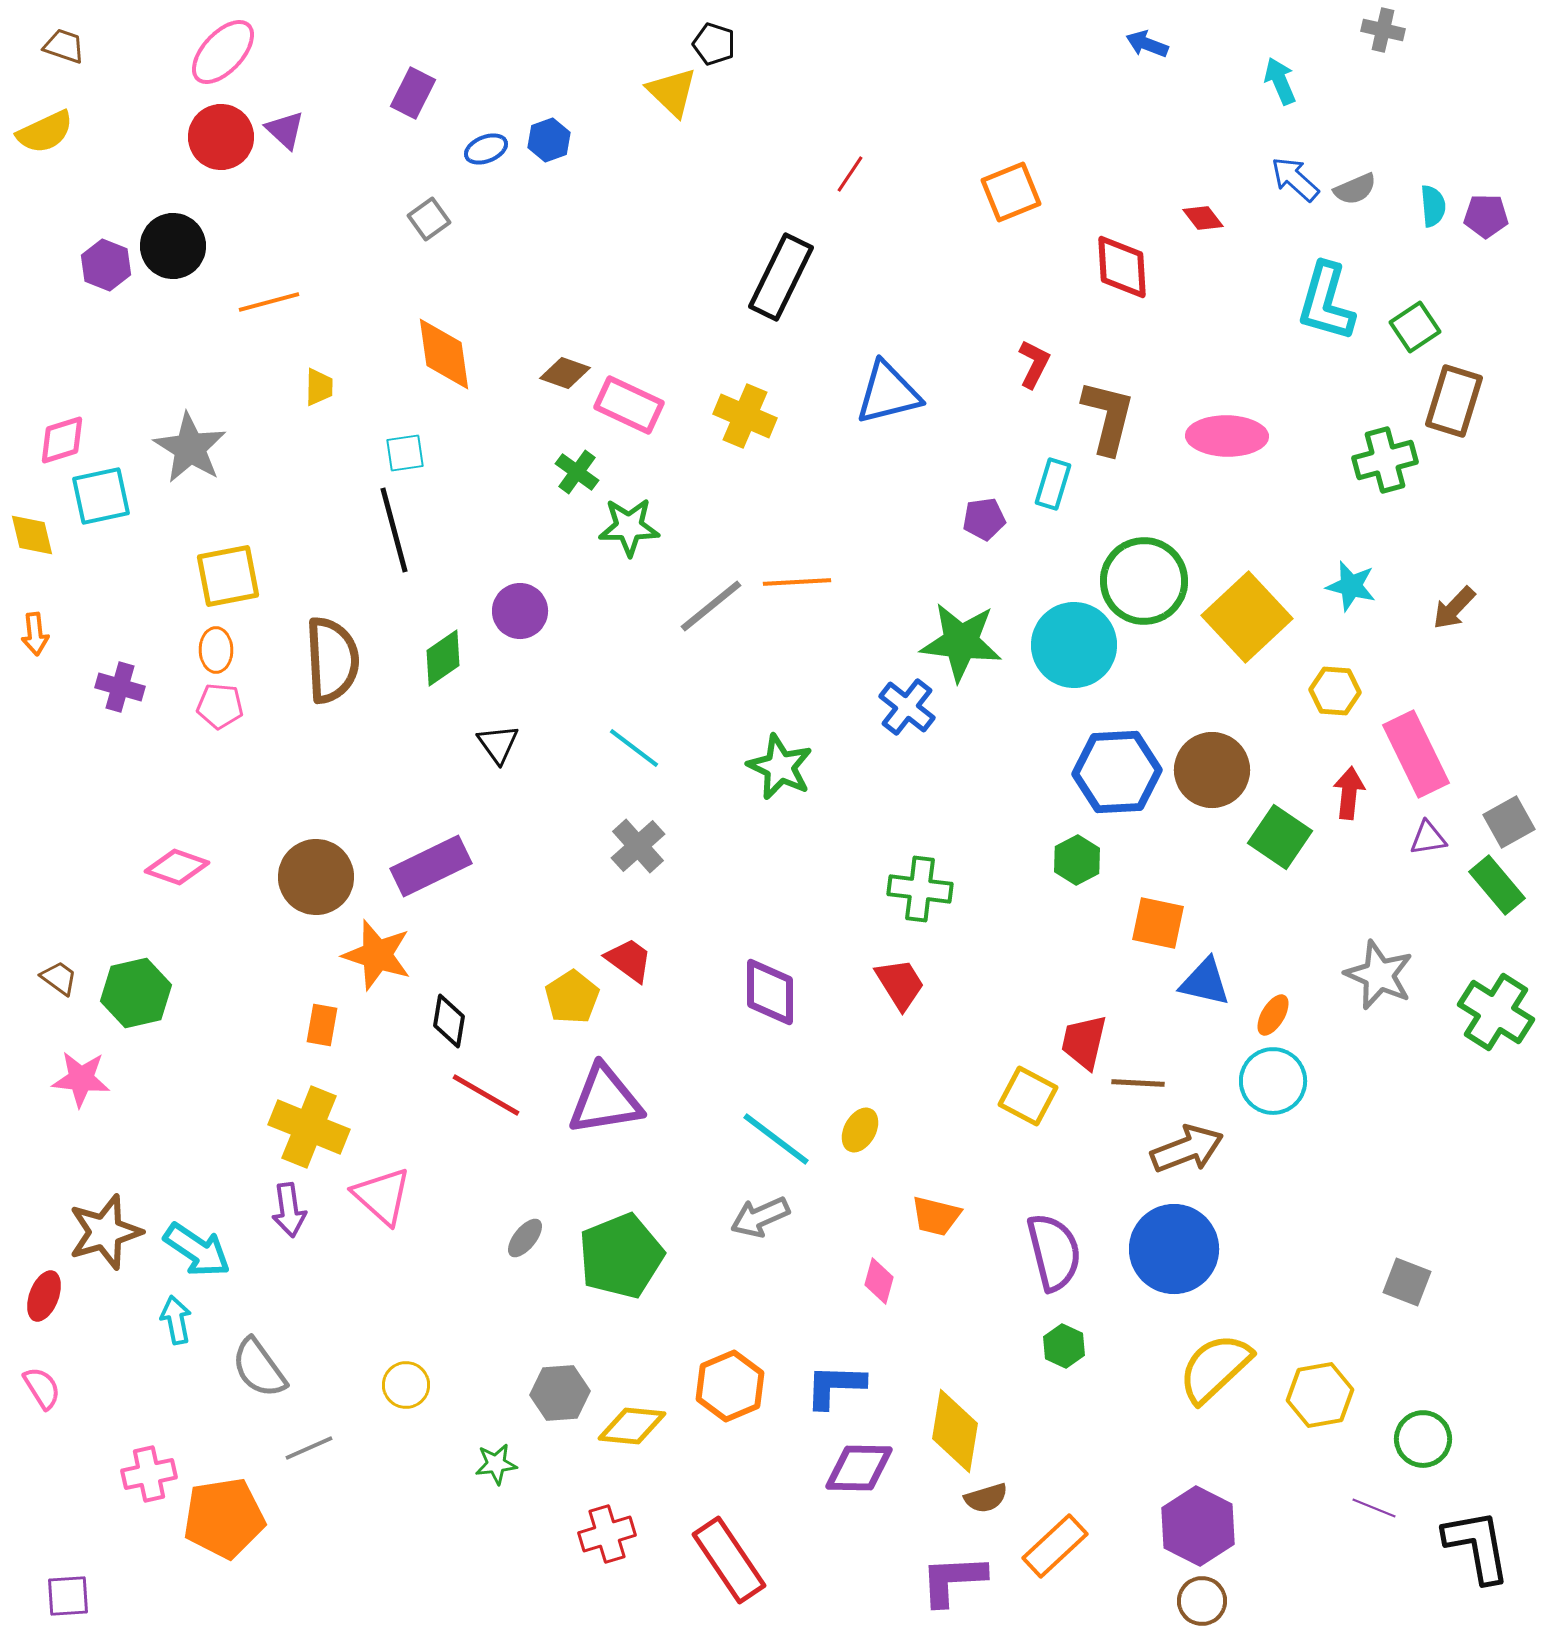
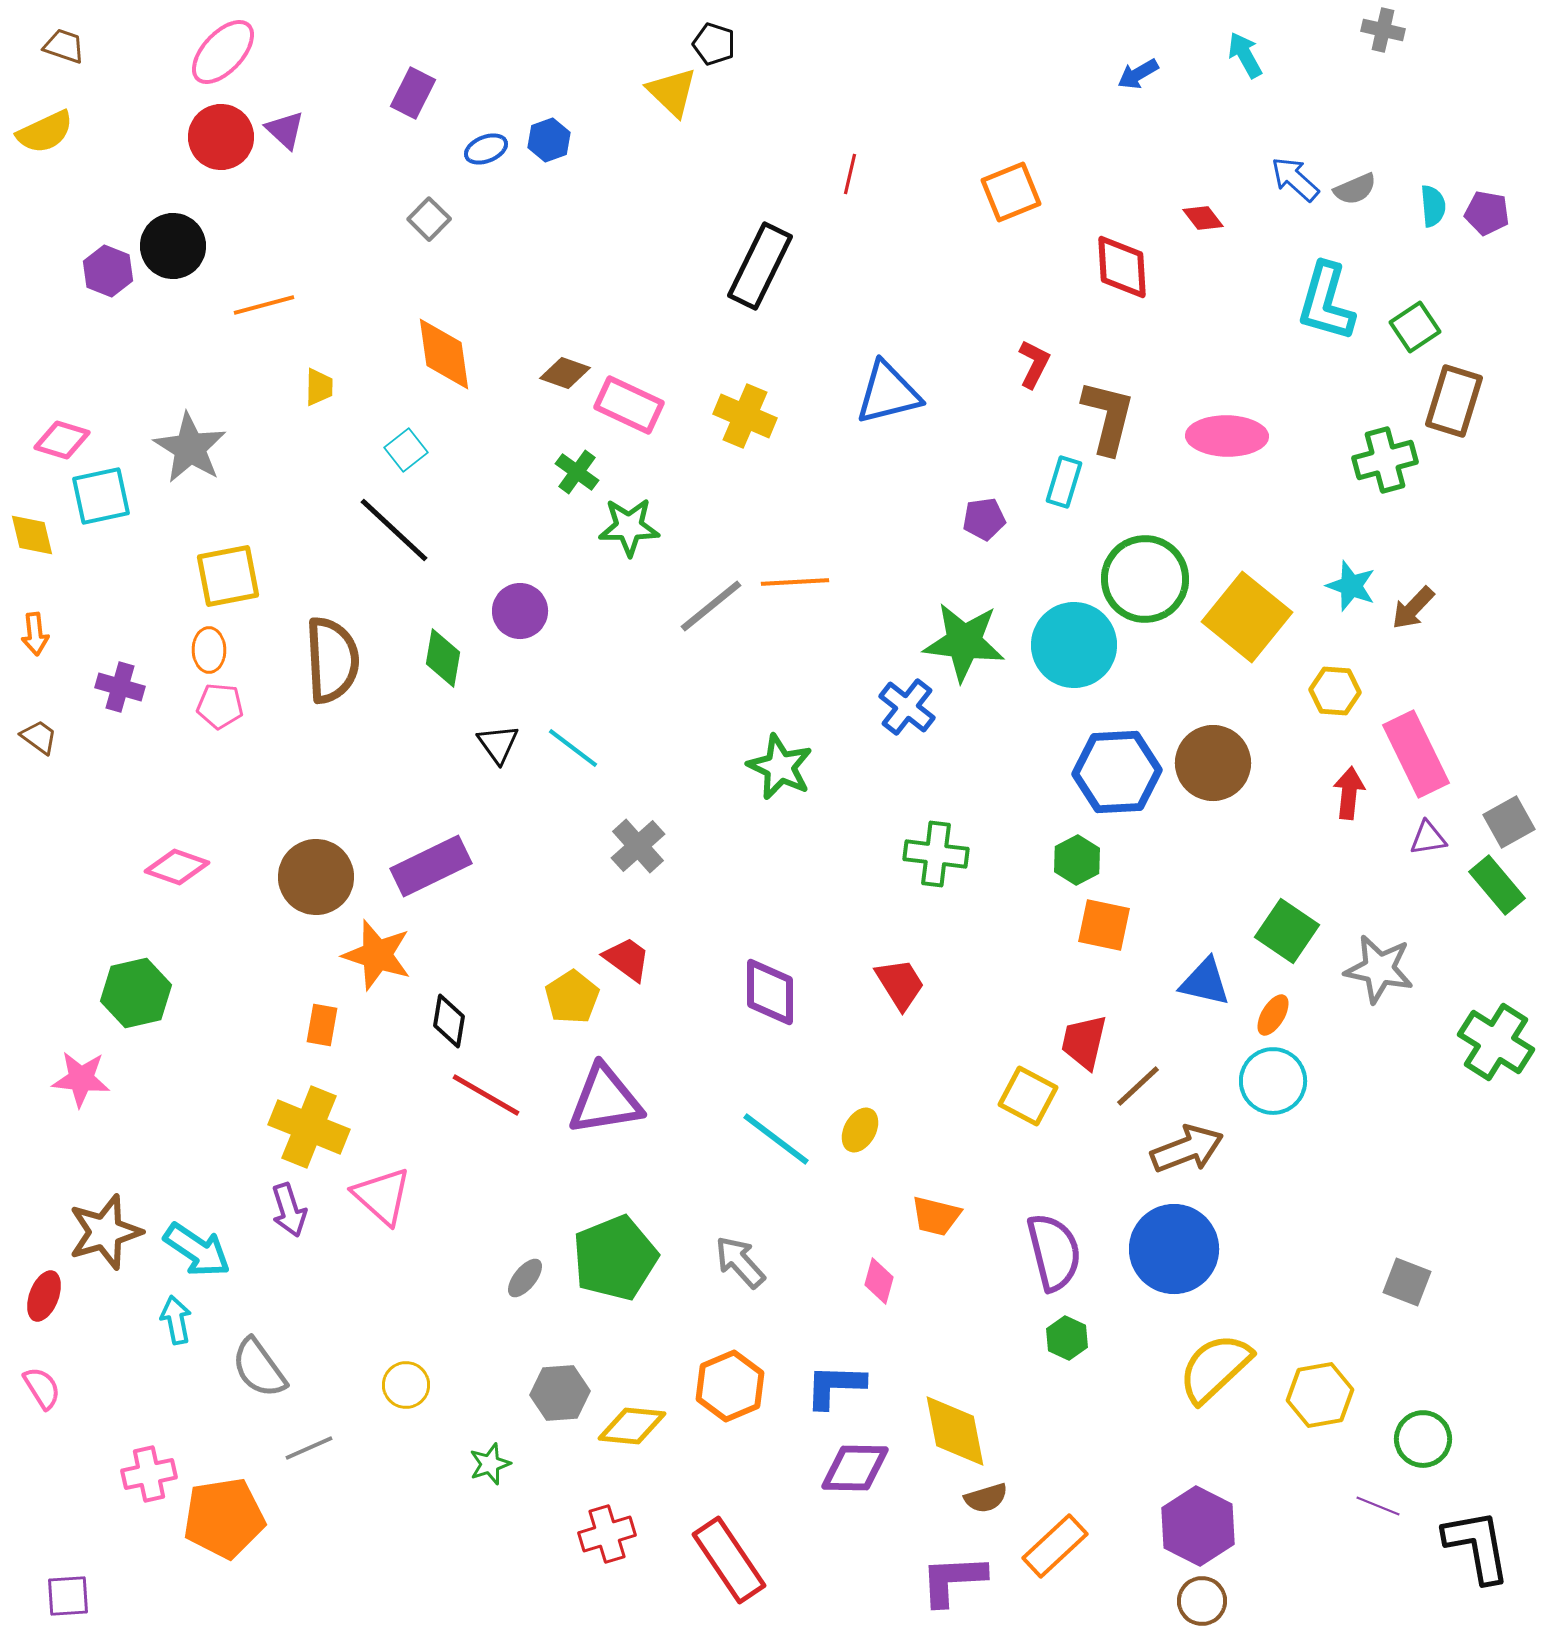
blue arrow at (1147, 44): moved 9 px left, 30 px down; rotated 51 degrees counterclockwise
cyan arrow at (1280, 81): moved 35 px left, 26 px up; rotated 6 degrees counterclockwise
red line at (850, 174): rotated 21 degrees counterclockwise
purple pentagon at (1486, 216): moved 1 px right, 3 px up; rotated 9 degrees clockwise
gray square at (429, 219): rotated 9 degrees counterclockwise
purple hexagon at (106, 265): moved 2 px right, 6 px down
black rectangle at (781, 277): moved 21 px left, 11 px up
orange line at (269, 302): moved 5 px left, 3 px down
pink diamond at (62, 440): rotated 34 degrees clockwise
cyan square at (405, 453): moved 1 px right, 3 px up; rotated 30 degrees counterclockwise
cyan rectangle at (1053, 484): moved 11 px right, 2 px up
black line at (394, 530): rotated 32 degrees counterclockwise
green circle at (1144, 581): moved 1 px right, 2 px up
orange line at (797, 582): moved 2 px left
cyan star at (1351, 586): rotated 6 degrees clockwise
brown arrow at (1454, 608): moved 41 px left
yellow square at (1247, 617): rotated 8 degrees counterclockwise
green star at (961, 642): moved 3 px right
orange ellipse at (216, 650): moved 7 px left
green diamond at (443, 658): rotated 46 degrees counterclockwise
cyan line at (634, 748): moved 61 px left
brown circle at (1212, 770): moved 1 px right, 7 px up
green square at (1280, 837): moved 7 px right, 94 px down
green cross at (920, 889): moved 16 px right, 35 px up
orange square at (1158, 923): moved 54 px left, 2 px down
red trapezoid at (629, 960): moved 2 px left, 1 px up
gray star at (1379, 975): moved 6 px up; rotated 12 degrees counterclockwise
brown trapezoid at (59, 978): moved 20 px left, 241 px up
green cross at (1496, 1012): moved 30 px down
brown line at (1138, 1083): moved 3 px down; rotated 46 degrees counterclockwise
purple arrow at (289, 1210): rotated 10 degrees counterclockwise
gray arrow at (760, 1217): moved 20 px left, 45 px down; rotated 72 degrees clockwise
gray ellipse at (525, 1238): moved 40 px down
green pentagon at (621, 1256): moved 6 px left, 2 px down
green hexagon at (1064, 1346): moved 3 px right, 8 px up
yellow diamond at (955, 1431): rotated 20 degrees counterclockwise
green star at (496, 1464): moved 6 px left; rotated 12 degrees counterclockwise
purple diamond at (859, 1468): moved 4 px left
purple line at (1374, 1508): moved 4 px right, 2 px up
